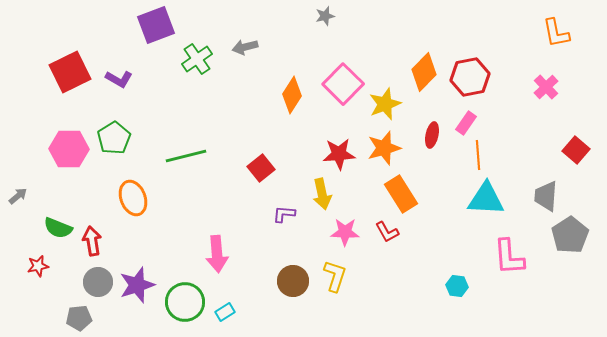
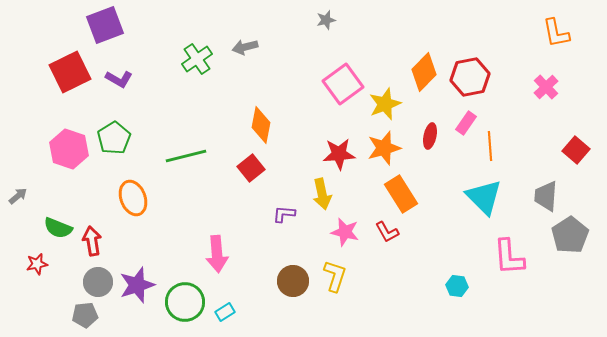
gray star at (325, 16): moved 1 px right, 4 px down
purple square at (156, 25): moved 51 px left
pink square at (343, 84): rotated 9 degrees clockwise
orange diamond at (292, 95): moved 31 px left, 30 px down; rotated 21 degrees counterclockwise
red ellipse at (432, 135): moved 2 px left, 1 px down
pink hexagon at (69, 149): rotated 18 degrees clockwise
orange line at (478, 155): moved 12 px right, 9 px up
red square at (261, 168): moved 10 px left
cyan triangle at (486, 199): moved 2 px left, 2 px up; rotated 42 degrees clockwise
pink star at (345, 232): rotated 12 degrees clockwise
red star at (38, 266): moved 1 px left, 2 px up
gray pentagon at (79, 318): moved 6 px right, 3 px up
